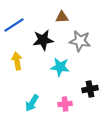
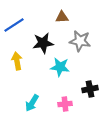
black star: moved 3 px down
